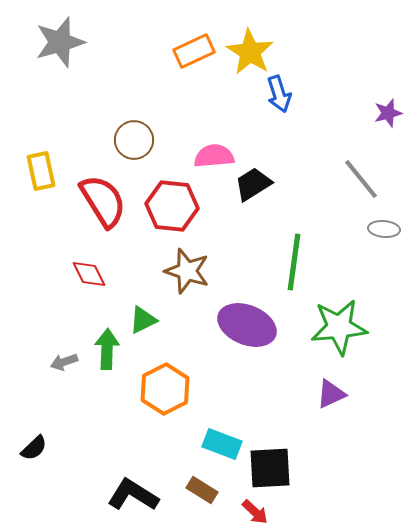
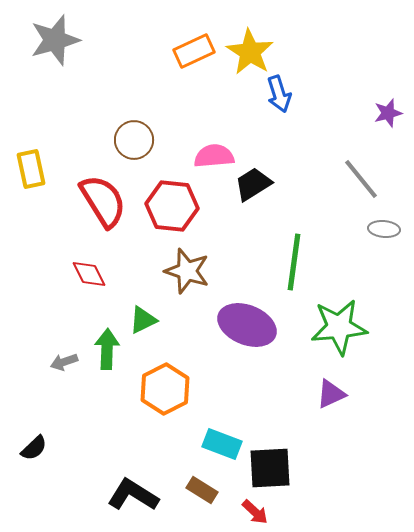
gray star: moved 5 px left, 2 px up
yellow rectangle: moved 10 px left, 2 px up
